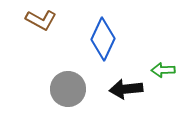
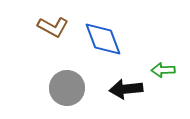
brown L-shape: moved 12 px right, 7 px down
blue diamond: rotated 45 degrees counterclockwise
gray circle: moved 1 px left, 1 px up
